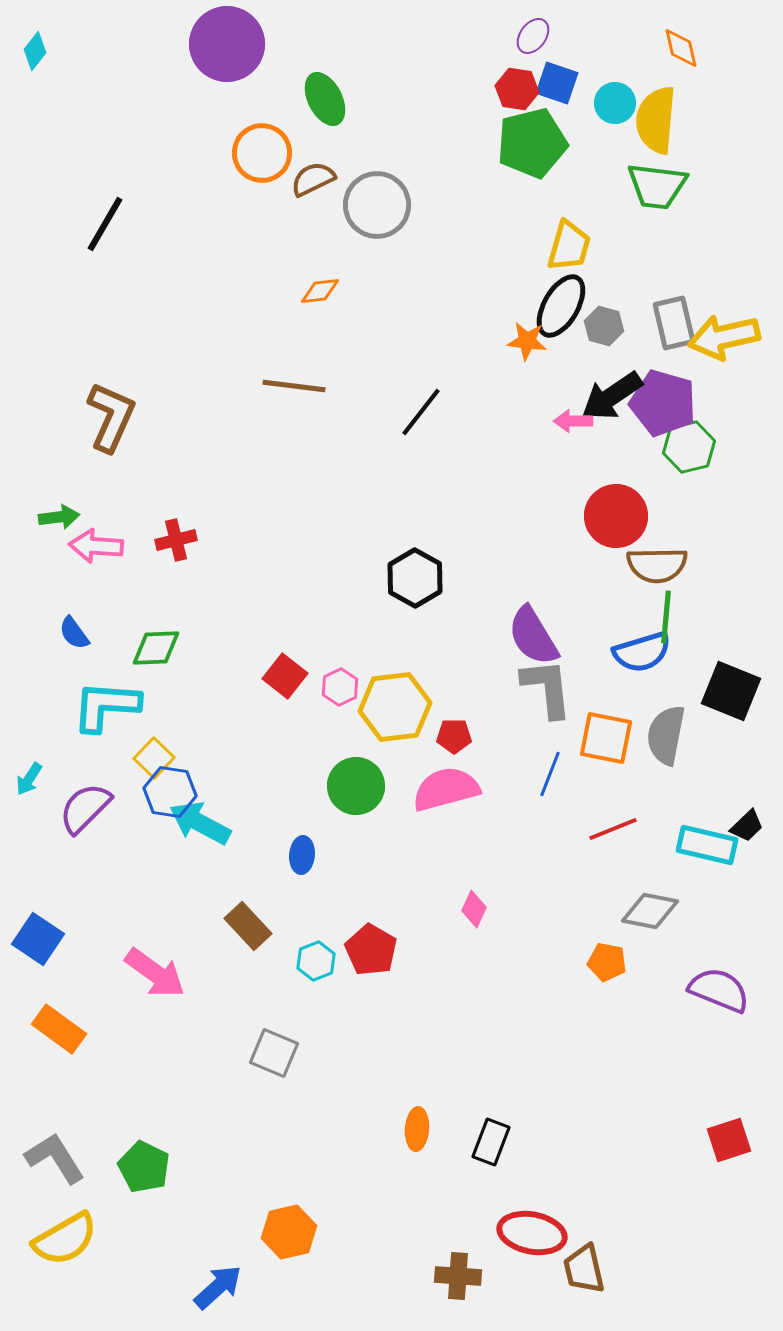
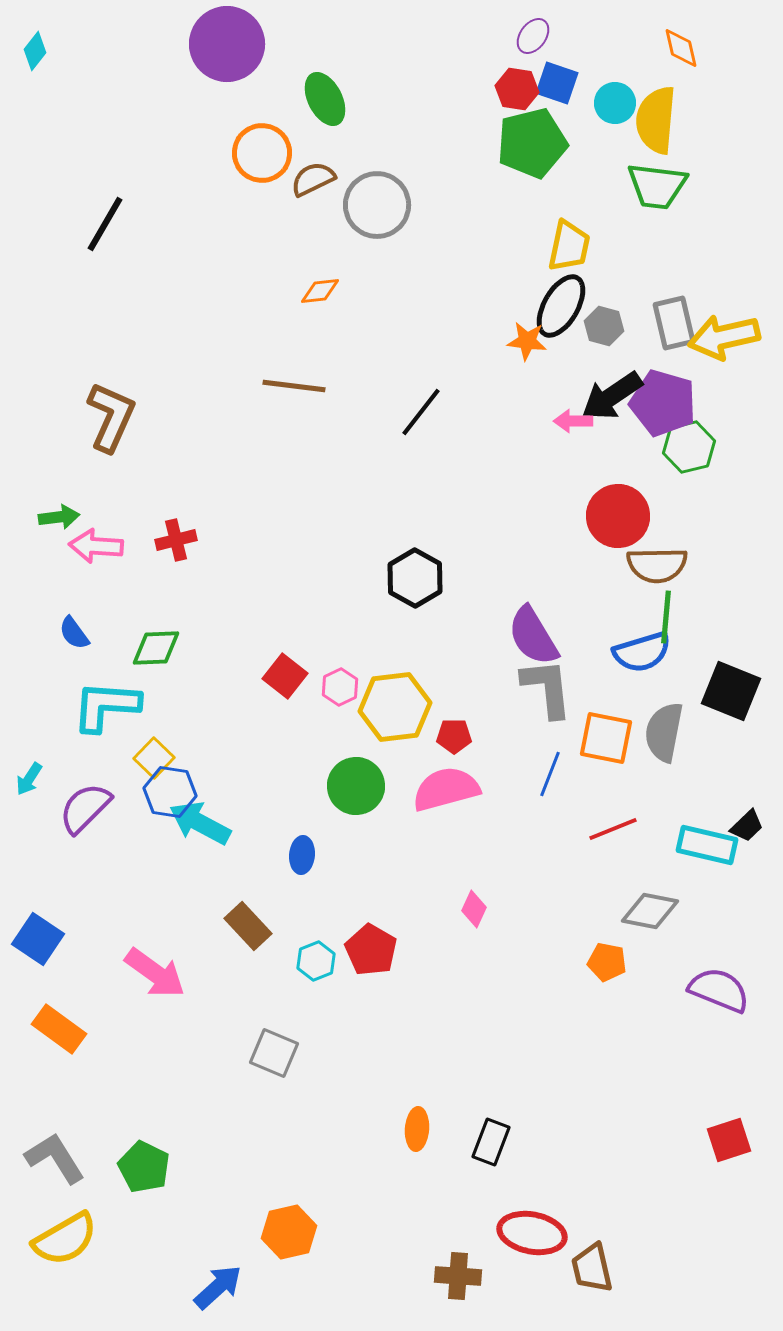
yellow trapezoid at (569, 246): rotated 4 degrees counterclockwise
red circle at (616, 516): moved 2 px right
gray semicircle at (666, 735): moved 2 px left, 3 px up
brown trapezoid at (584, 1269): moved 8 px right, 1 px up
